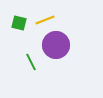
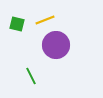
green square: moved 2 px left, 1 px down
green line: moved 14 px down
